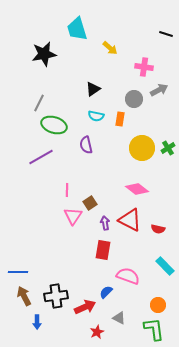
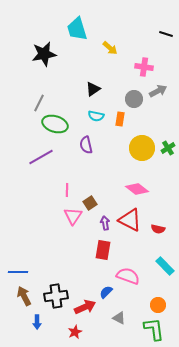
gray arrow: moved 1 px left, 1 px down
green ellipse: moved 1 px right, 1 px up
red star: moved 22 px left
